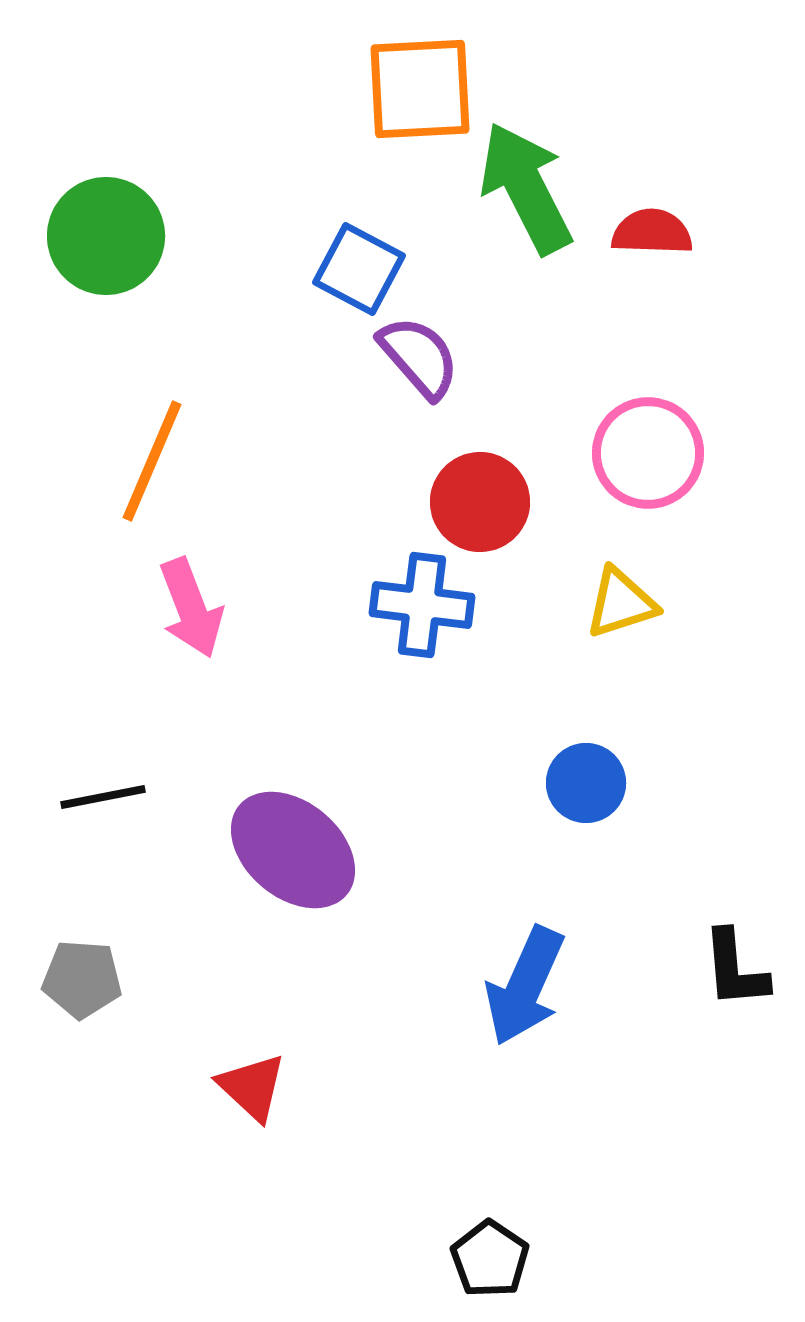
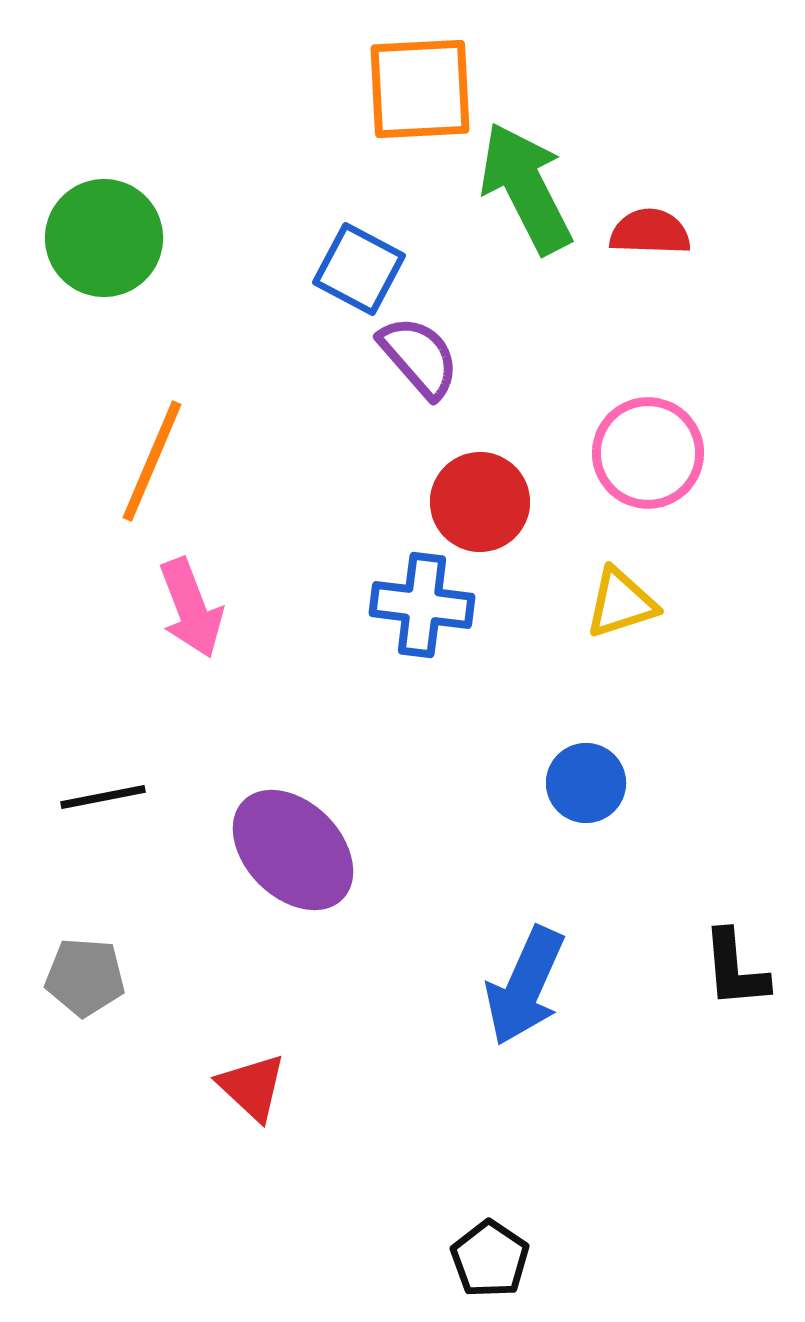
red semicircle: moved 2 px left
green circle: moved 2 px left, 2 px down
purple ellipse: rotated 5 degrees clockwise
gray pentagon: moved 3 px right, 2 px up
